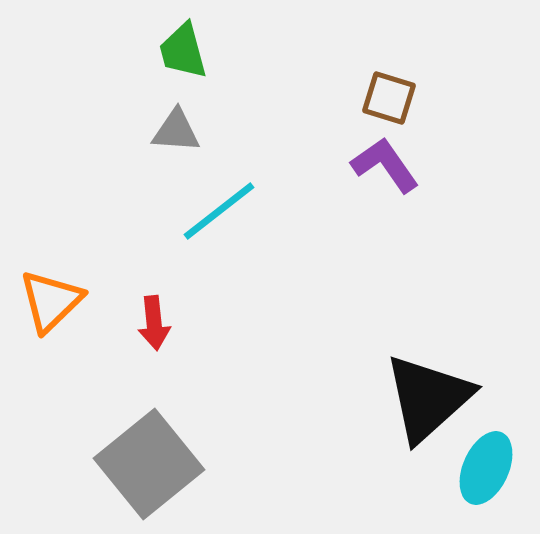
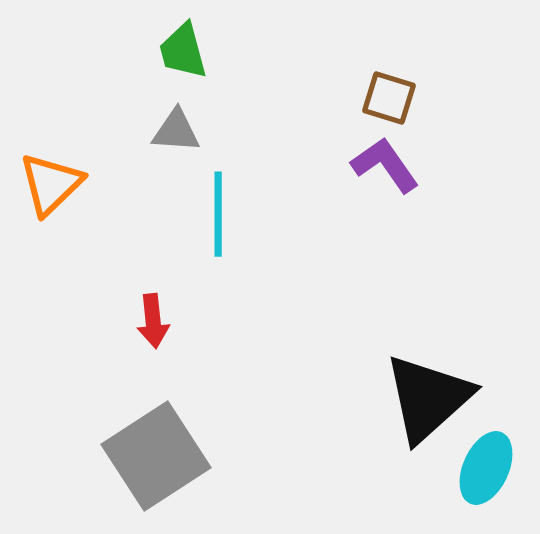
cyan line: moved 1 px left, 3 px down; rotated 52 degrees counterclockwise
orange triangle: moved 117 px up
red arrow: moved 1 px left, 2 px up
gray square: moved 7 px right, 8 px up; rotated 6 degrees clockwise
